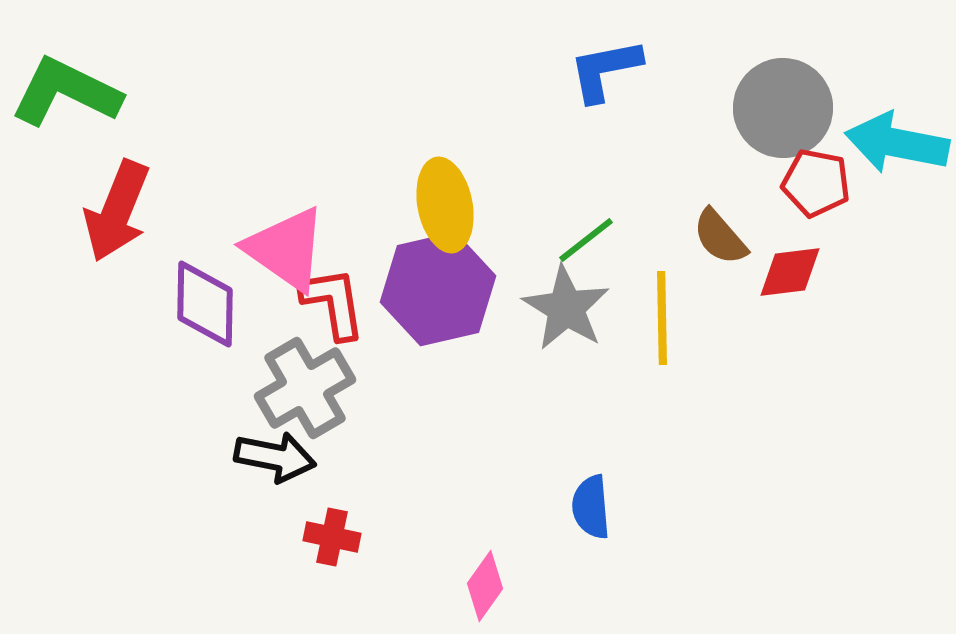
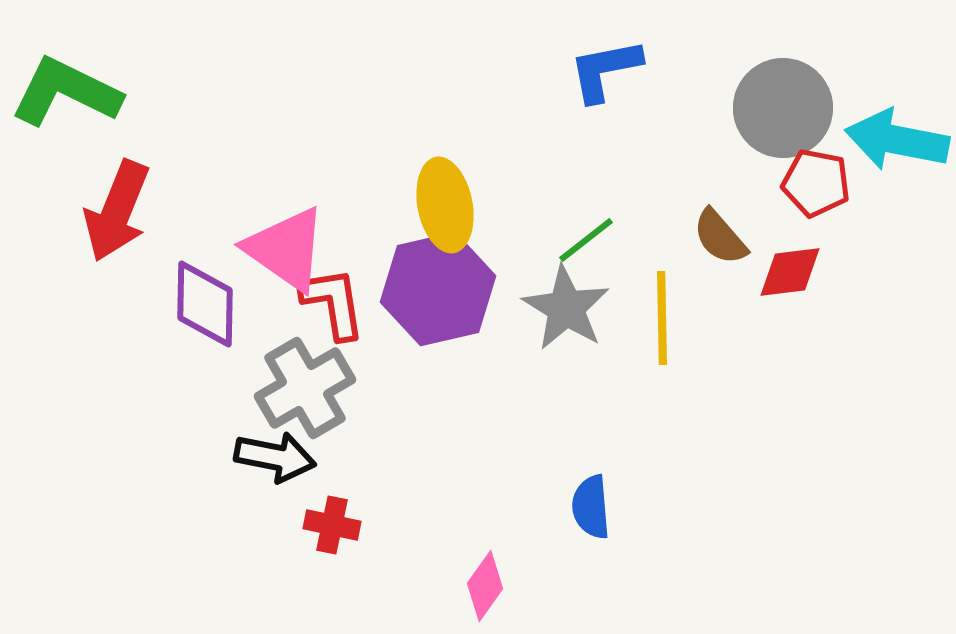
cyan arrow: moved 3 px up
red cross: moved 12 px up
